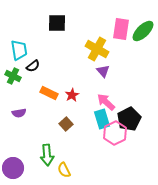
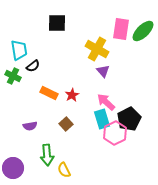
purple semicircle: moved 11 px right, 13 px down
